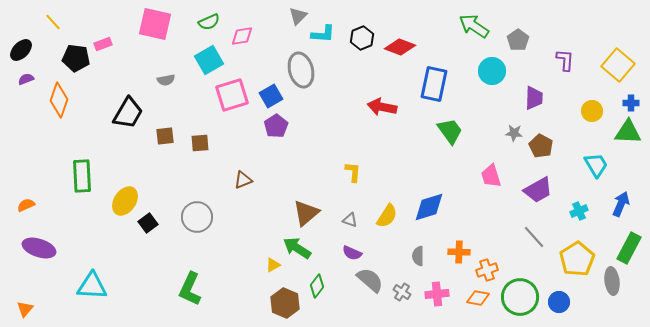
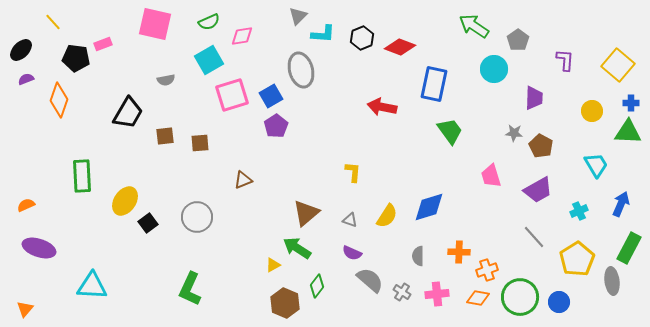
cyan circle at (492, 71): moved 2 px right, 2 px up
